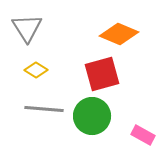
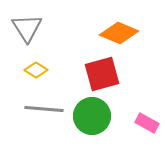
orange diamond: moved 1 px up
pink rectangle: moved 4 px right, 12 px up
